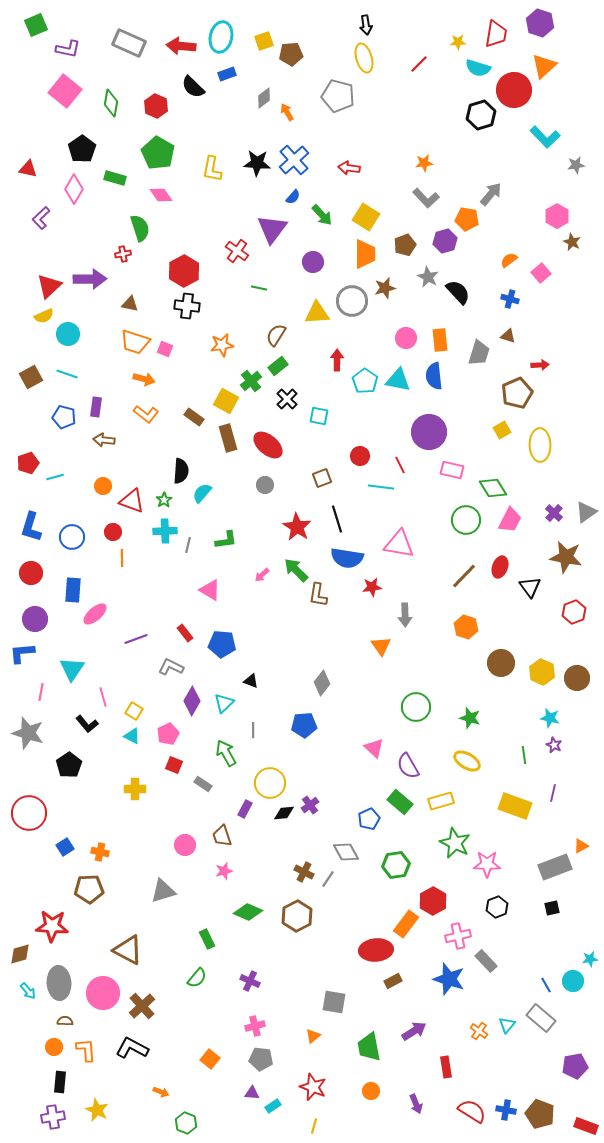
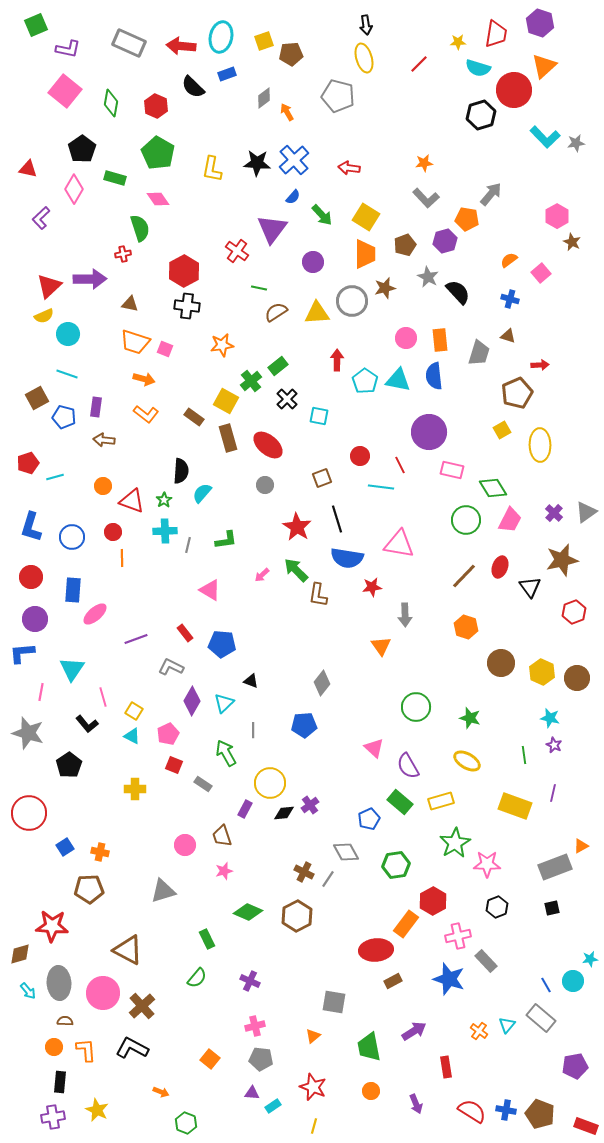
gray star at (576, 165): moved 22 px up
pink diamond at (161, 195): moved 3 px left, 4 px down
brown semicircle at (276, 335): moved 23 px up; rotated 25 degrees clockwise
brown square at (31, 377): moved 6 px right, 21 px down
brown star at (566, 557): moved 4 px left, 3 px down; rotated 24 degrees counterclockwise
red circle at (31, 573): moved 4 px down
green star at (455, 843): rotated 16 degrees clockwise
